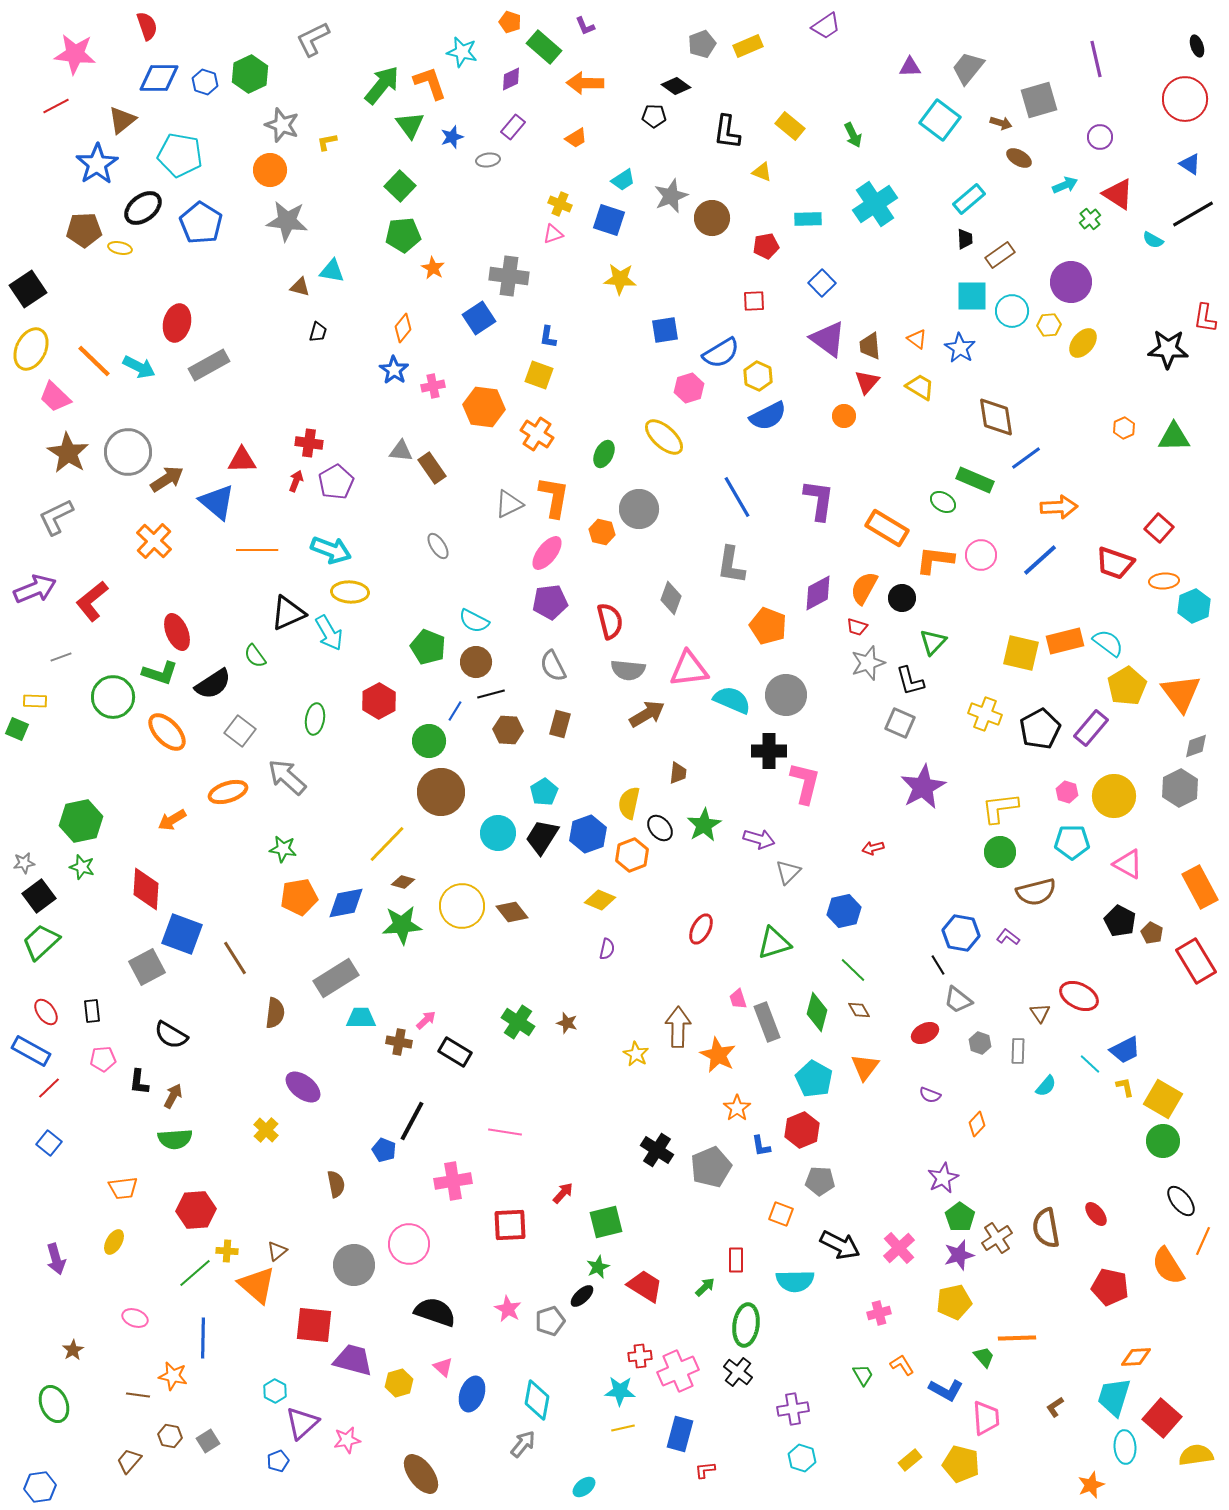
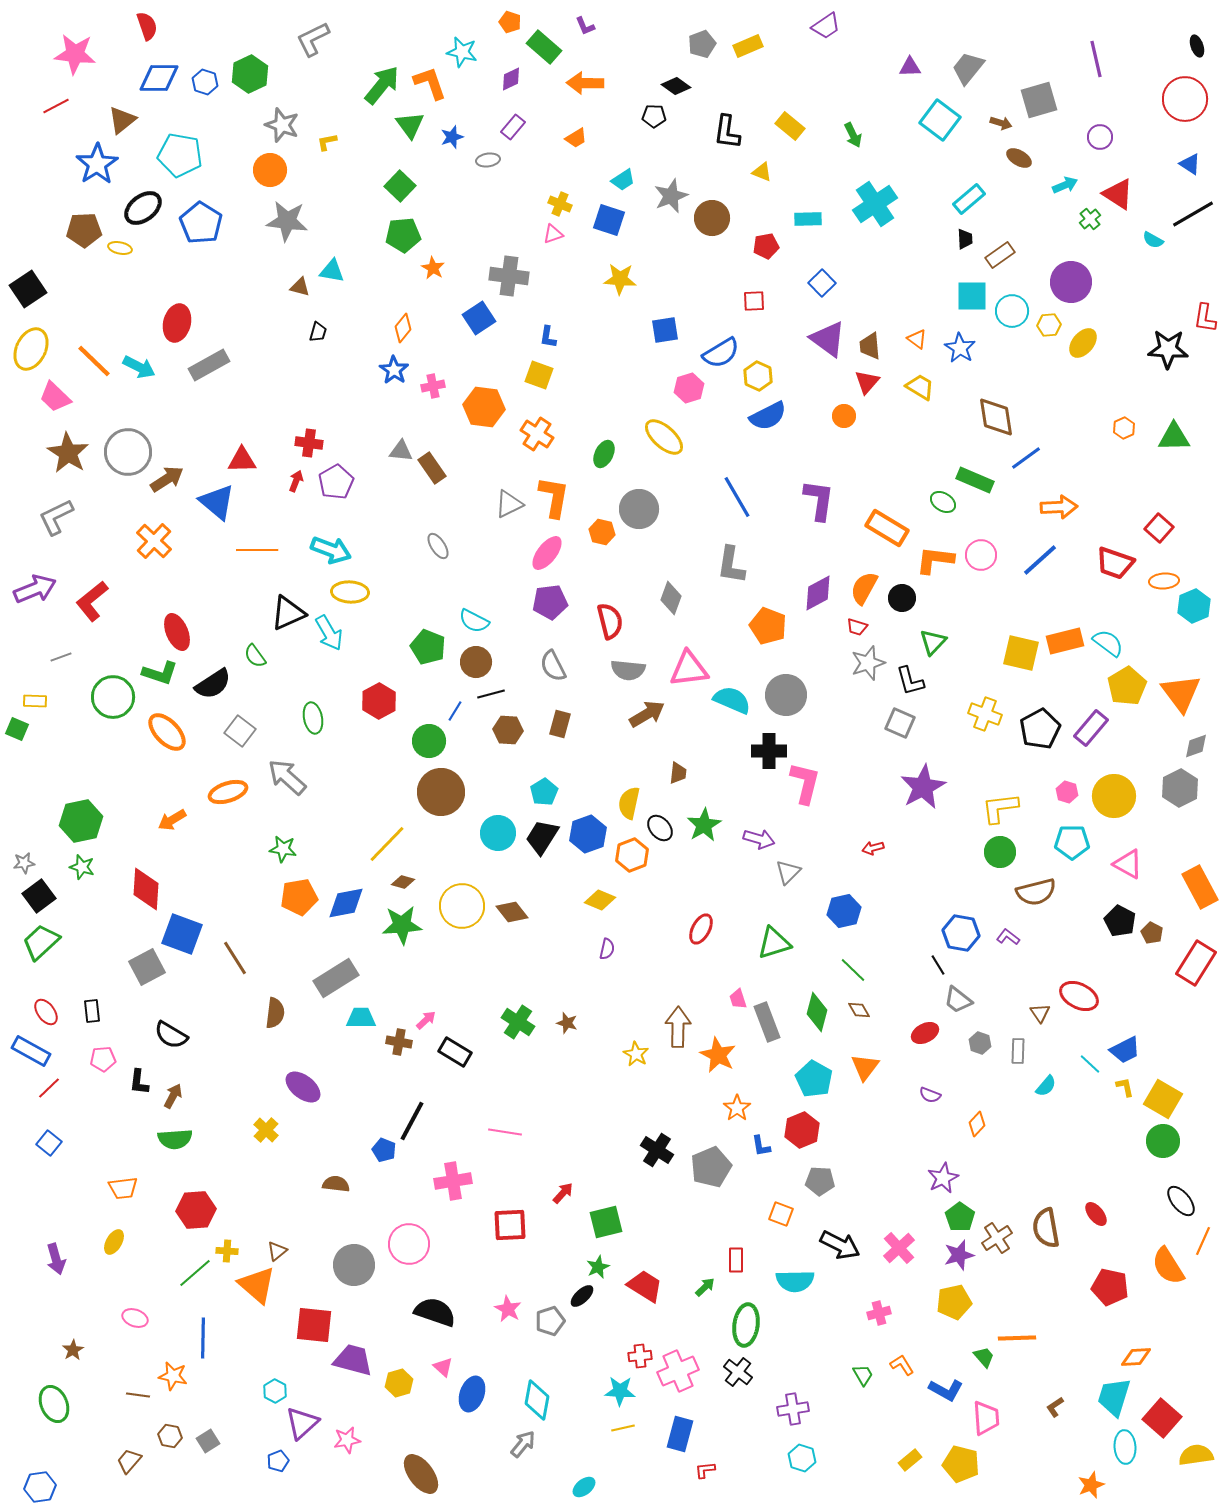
green ellipse at (315, 719): moved 2 px left, 1 px up; rotated 20 degrees counterclockwise
red rectangle at (1196, 961): moved 2 px down; rotated 63 degrees clockwise
brown semicircle at (336, 1184): rotated 72 degrees counterclockwise
